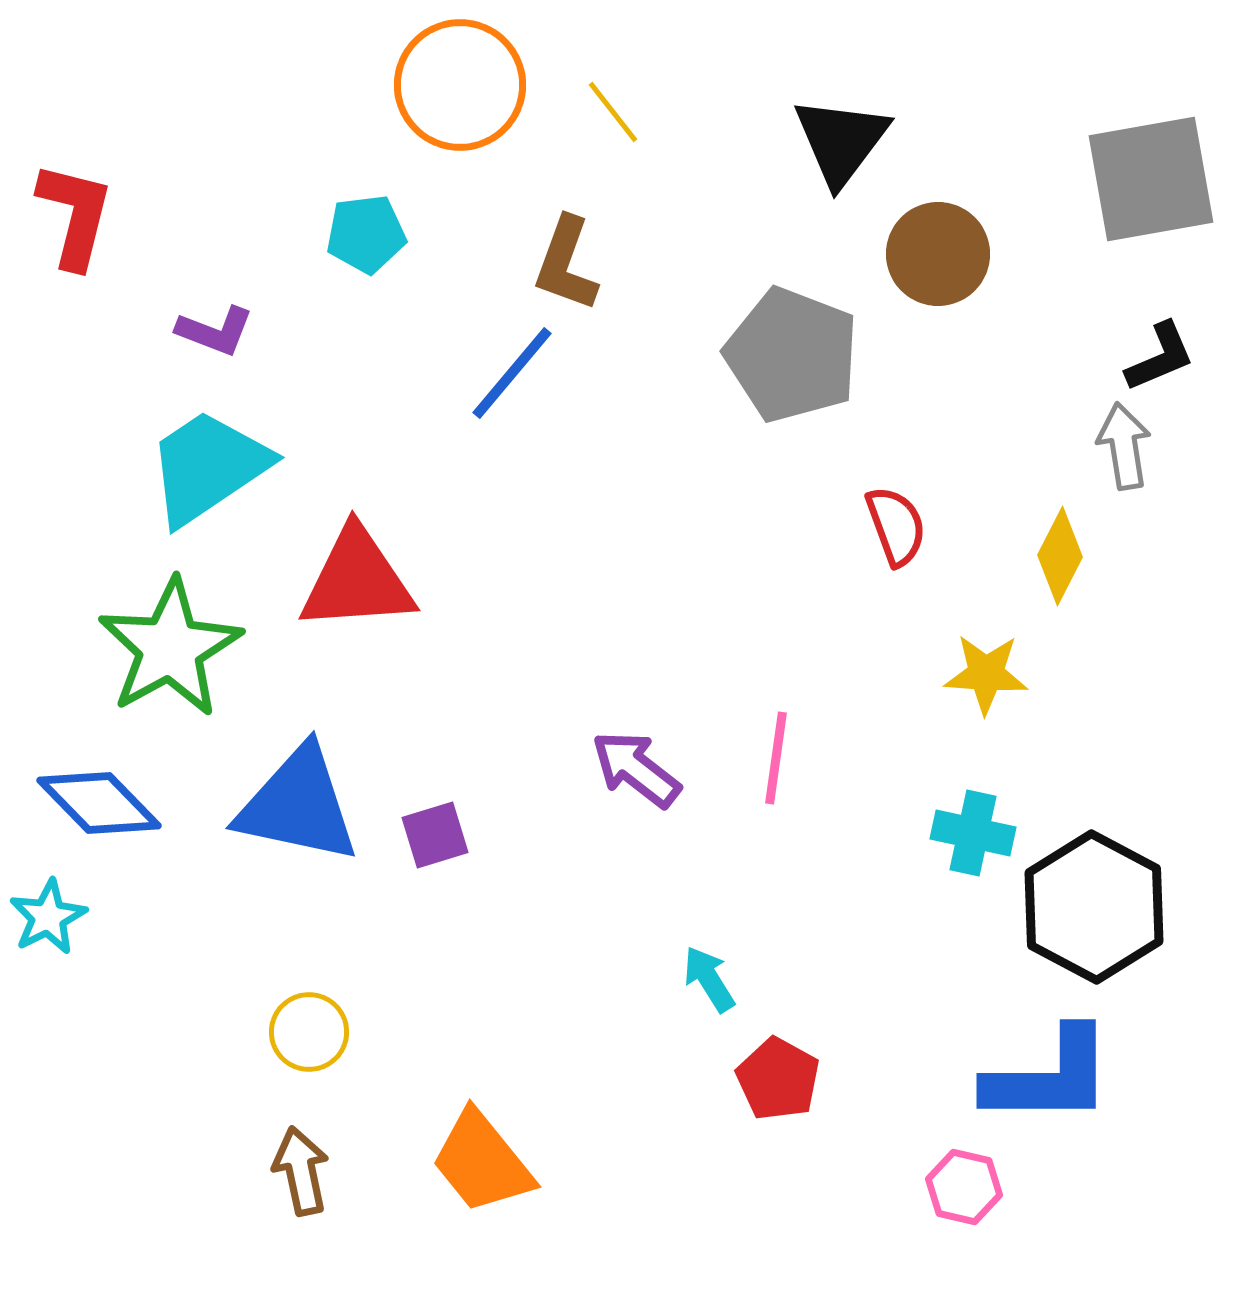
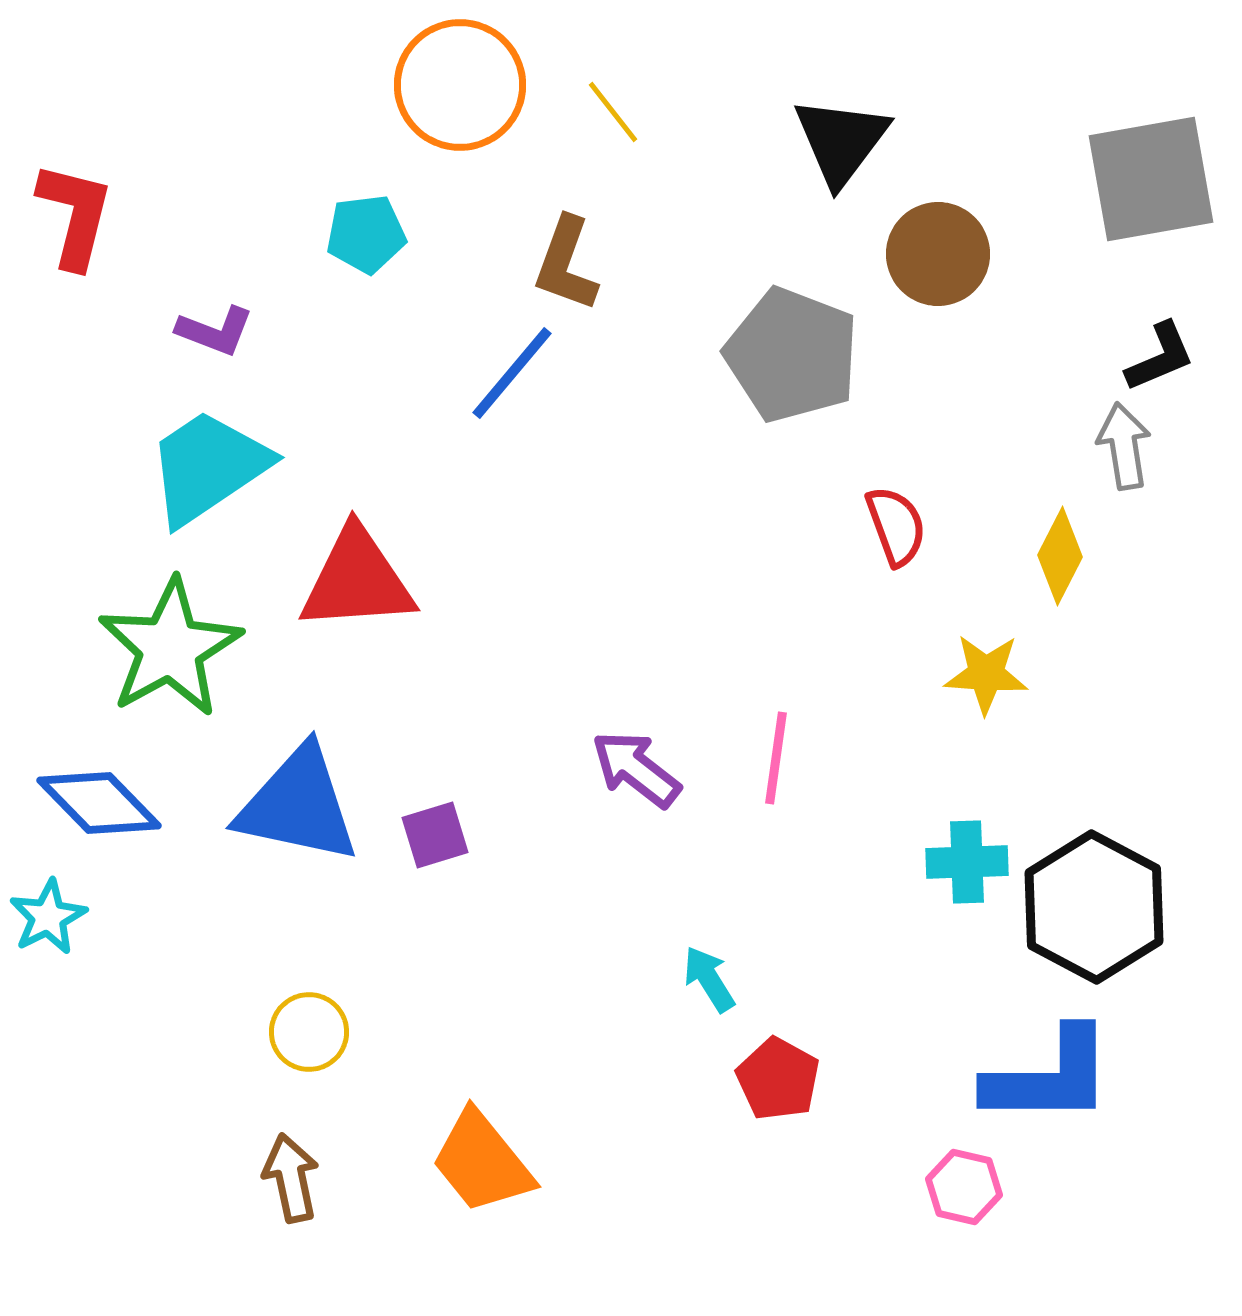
cyan cross: moved 6 px left, 29 px down; rotated 14 degrees counterclockwise
brown arrow: moved 10 px left, 7 px down
